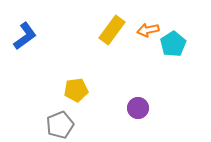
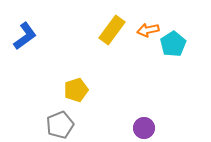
yellow pentagon: rotated 10 degrees counterclockwise
purple circle: moved 6 px right, 20 px down
